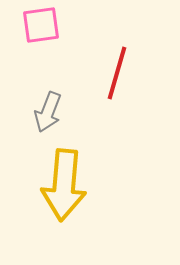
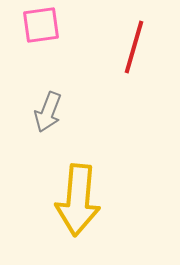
red line: moved 17 px right, 26 px up
yellow arrow: moved 14 px right, 15 px down
